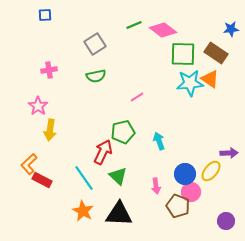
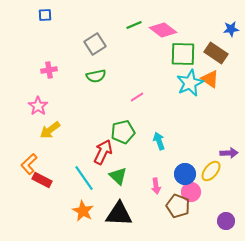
cyan star: rotated 20 degrees counterclockwise
yellow arrow: rotated 45 degrees clockwise
